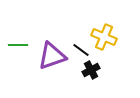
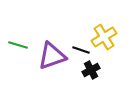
yellow cross: rotated 35 degrees clockwise
green line: rotated 18 degrees clockwise
black line: rotated 18 degrees counterclockwise
